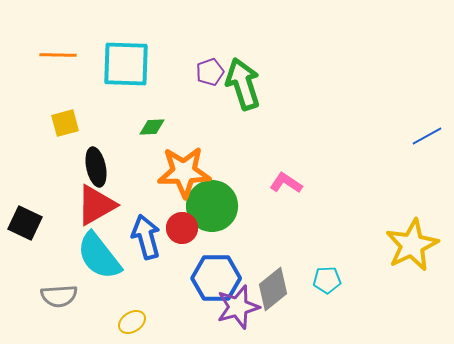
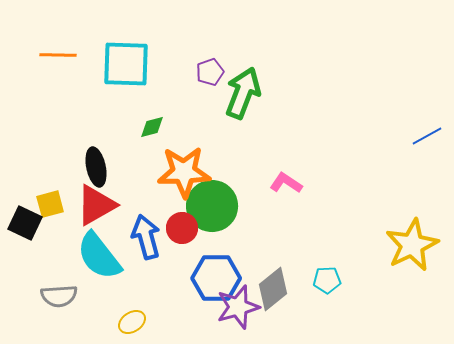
green arrow: moved 9 px down; rotated 39 degrees clockwise
yellow square: moved 15 px left, 81 px down
green diamond: rotated 12 degrees counterclockwise
